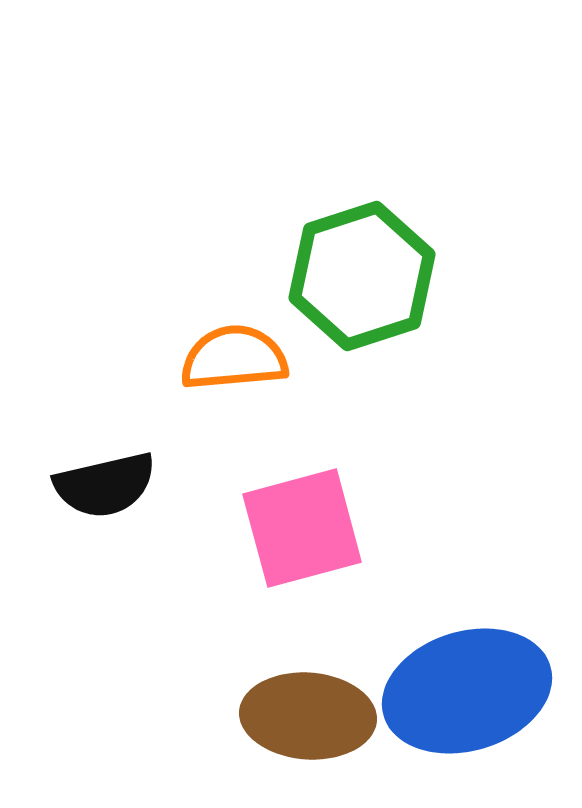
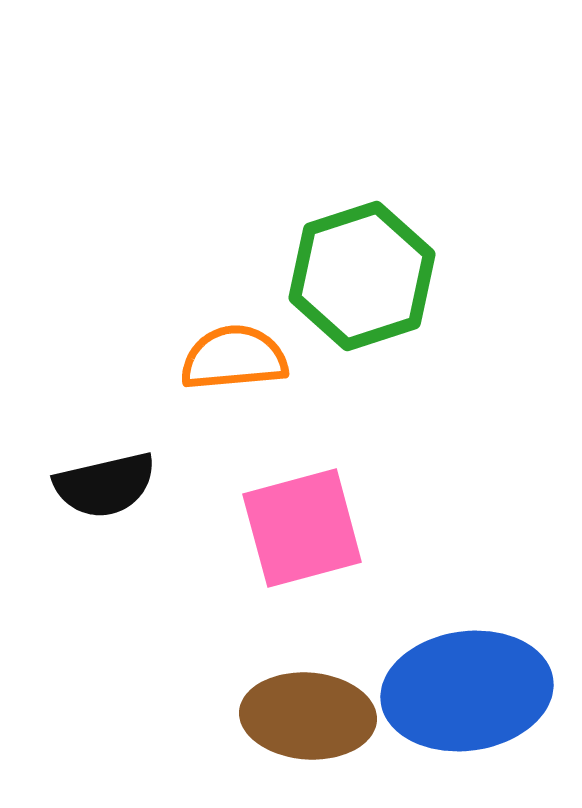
blue ellipse: rotated 9 degrees clockwise
